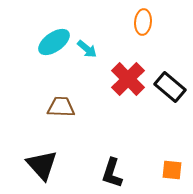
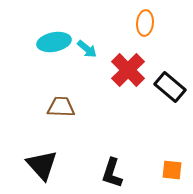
orange ellipse: moved 2 px right, 1 px down
cyan ellipse: rotated 24 degrees clockwise
red cross: moved 9 px up
